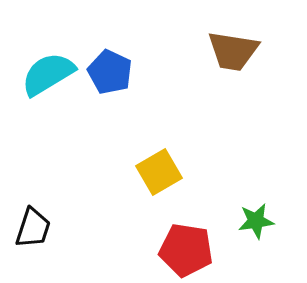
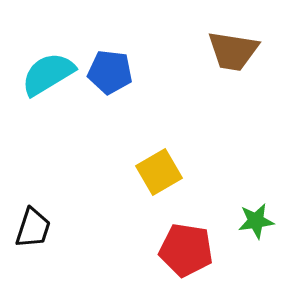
blue pentagon: rotated 18 degrees counterclockwise
